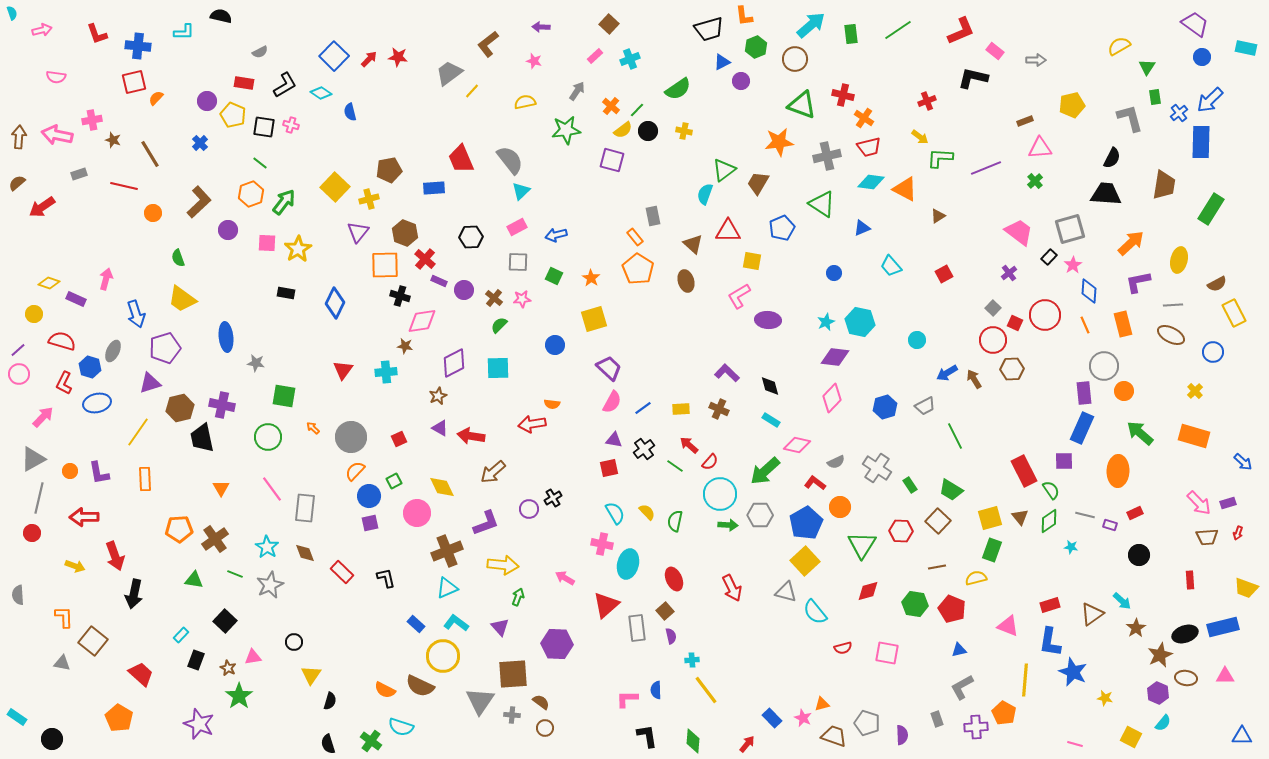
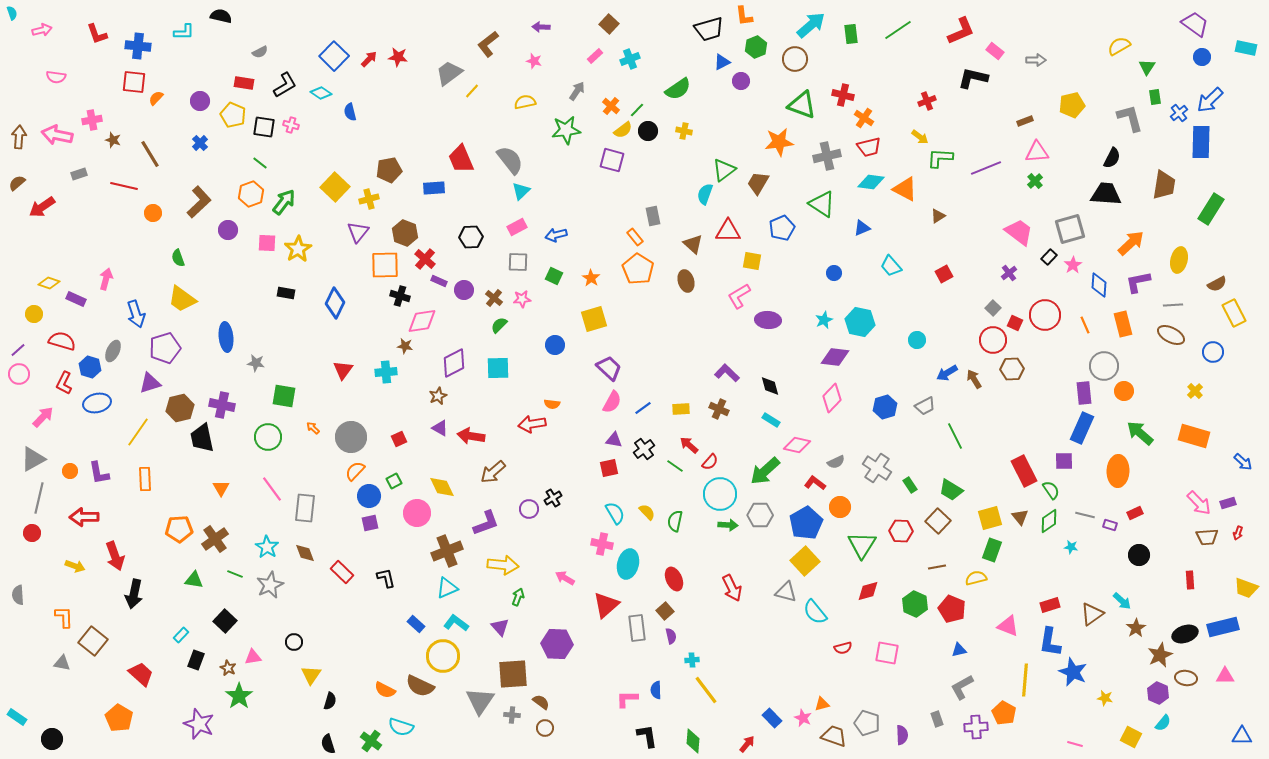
red square at (134, 82): rotated 20 degrees clockwise
purple circle at (207, 101): moved 7 px left
pink triangle at (1040, 148): moved 3 px left, 4 px down
blue diamond at (1089, 291): moved 10 px right, 6 px up
cyan star at (826, 322): moved 2 px left, 2 px up
green hexagon at (915, 604): rotated 15 degrees clockwise
